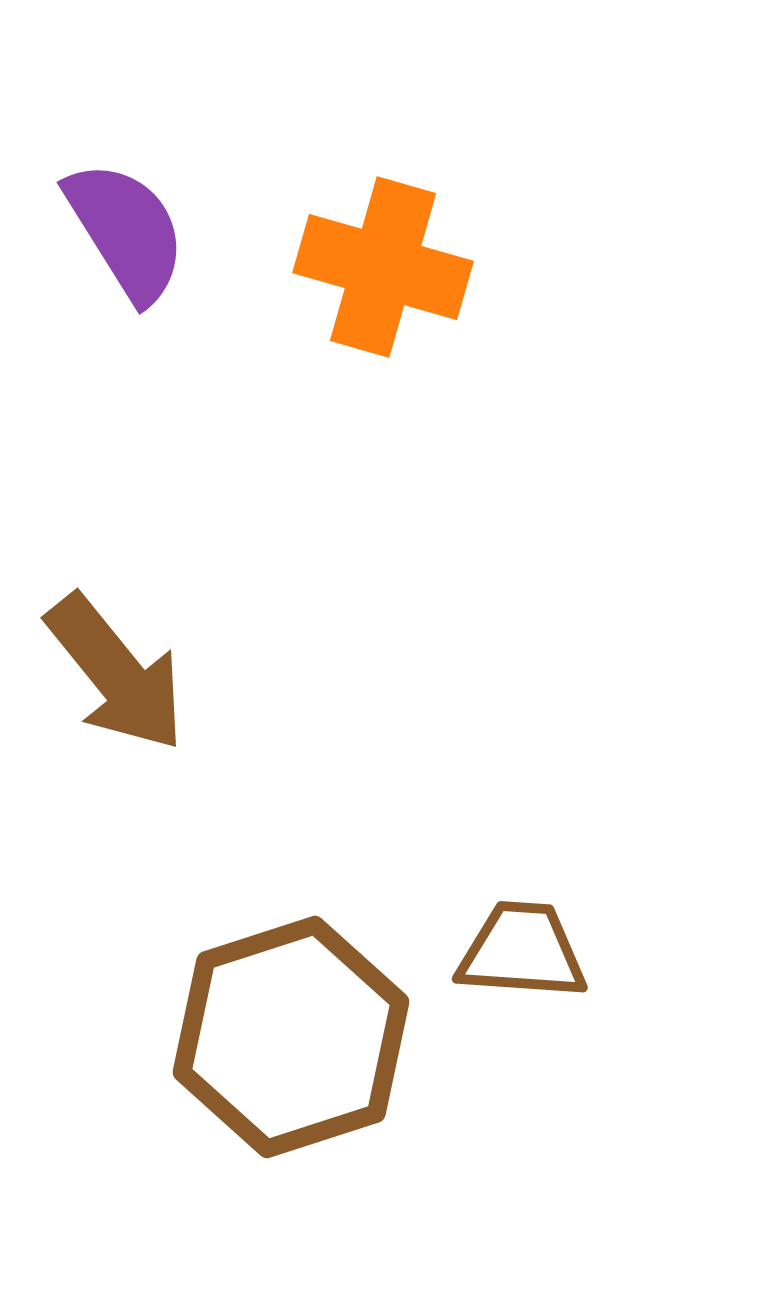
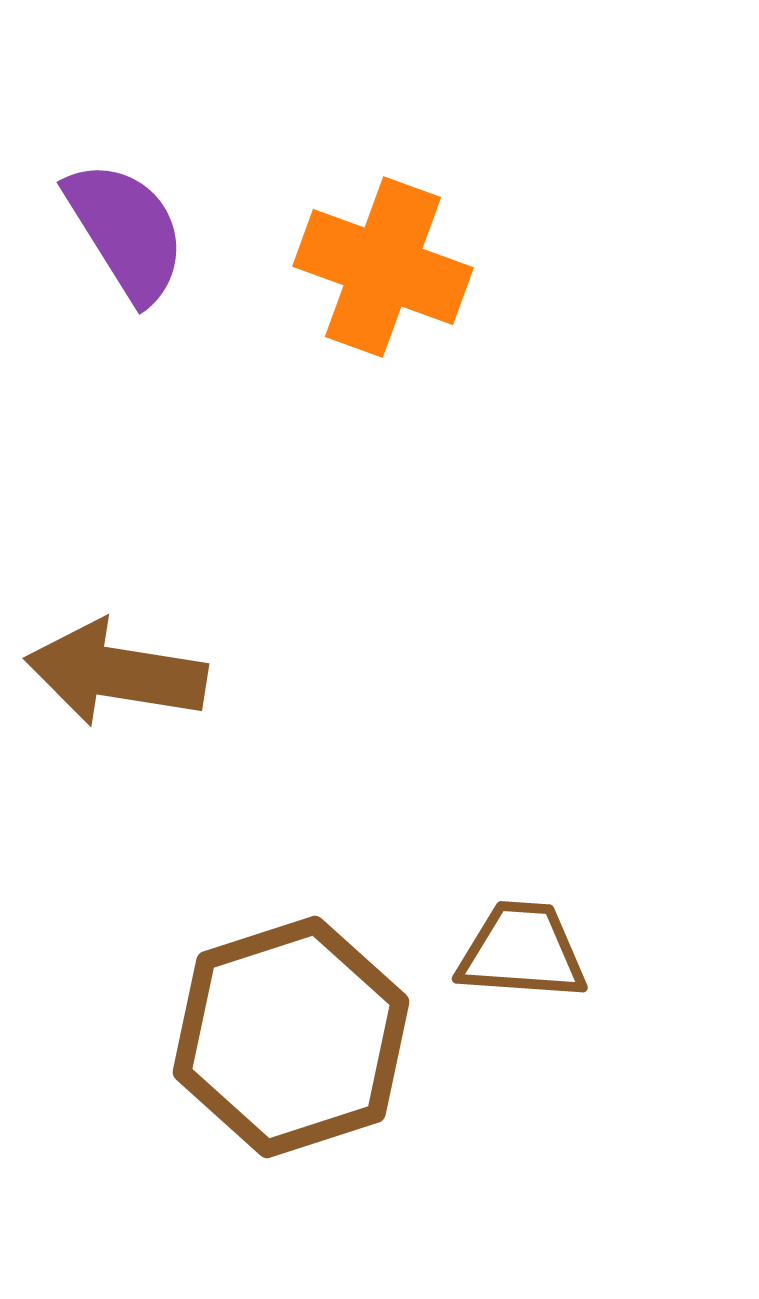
orange cross: rotated 4 degrees clockwise
brown arrow: rotated 138 degrees clockwise
